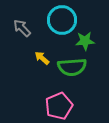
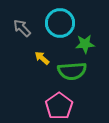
cyan circle: moved 2 px left, 3 px down
green star: moved 3 px down
green semicircle: moved 4 px down
pink pentagon: rotated 12 degrees counterclockwise
